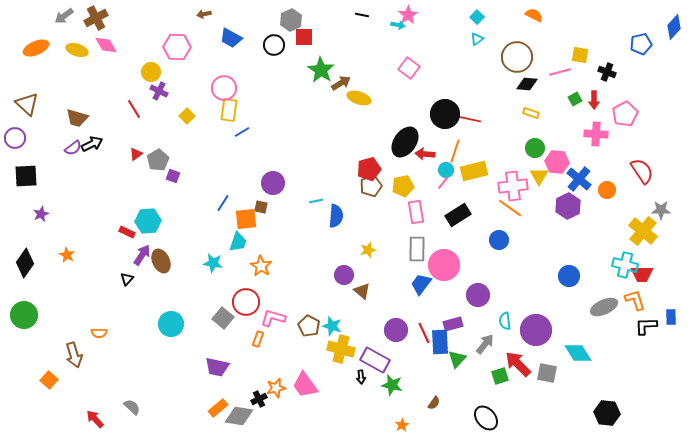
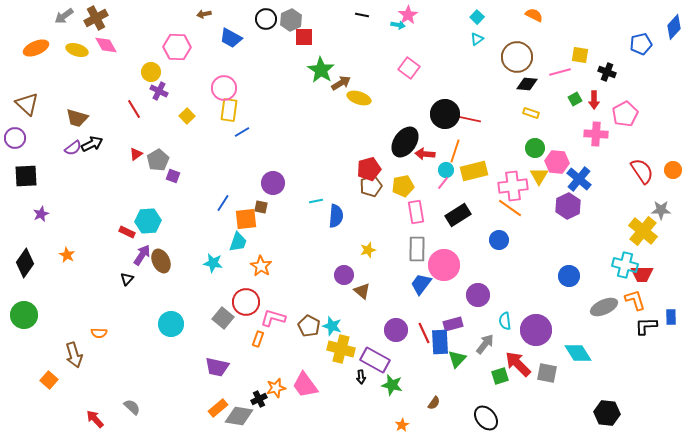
black circle at (274, 45): moved 8 px left, 26 px up
orange circle at (607, 190): moved 66 px right, 20 px up
